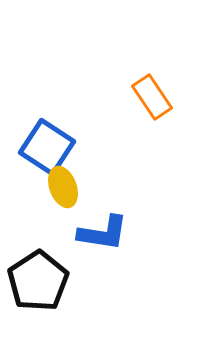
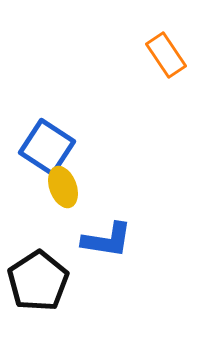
orange rectangle: moved 14 px right, 42 px up
blue L-shape: moved 4 px right, 7 px down
